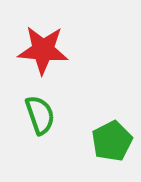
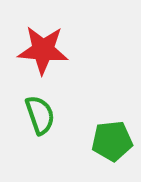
green pentagon: rotated 21 degrees clockwise
